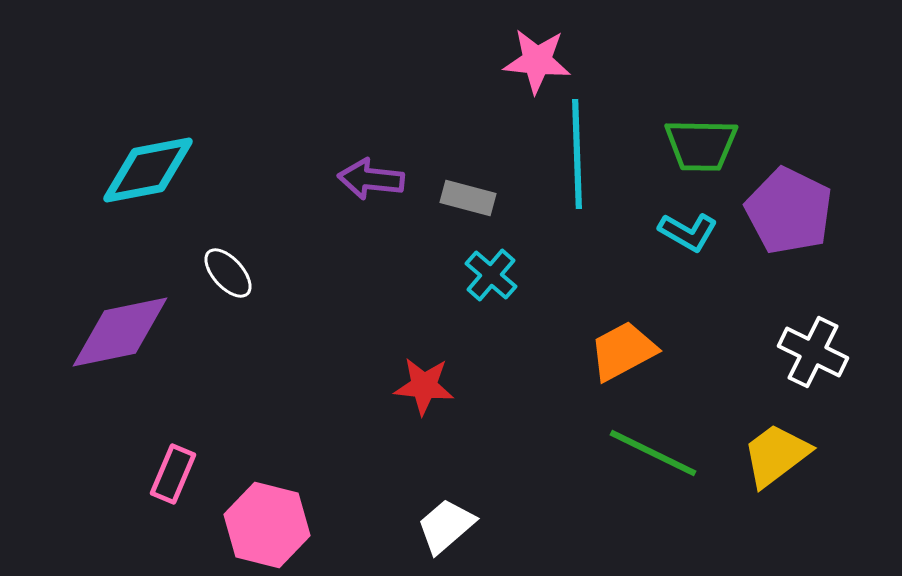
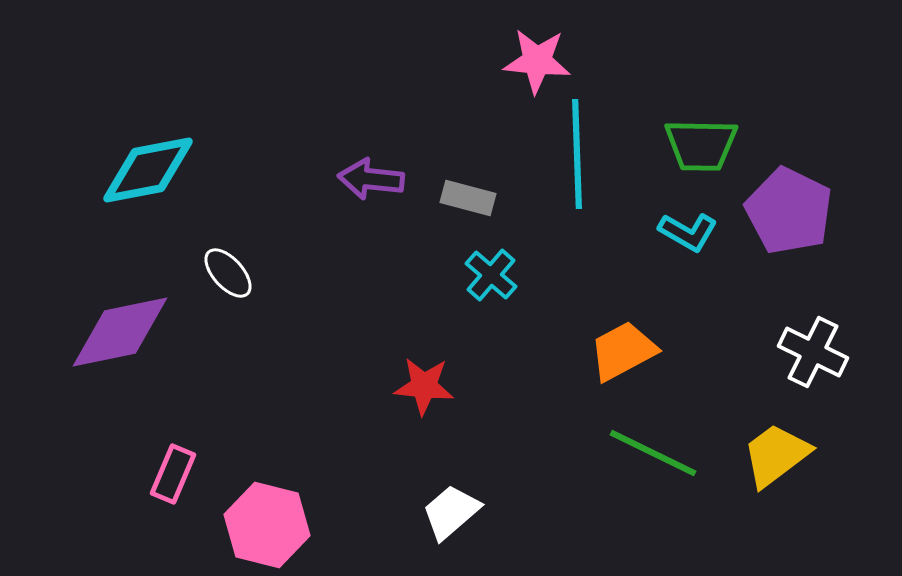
white trapezoid: moved 5 px right, 14 px up
